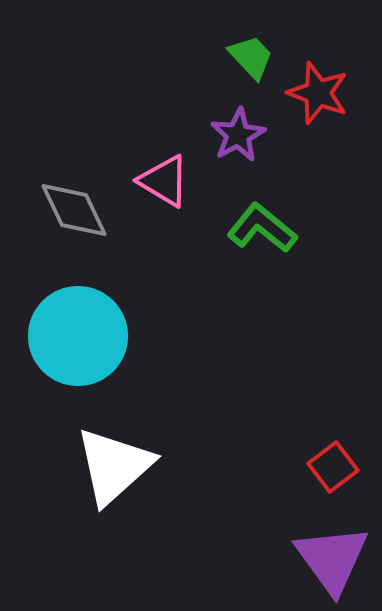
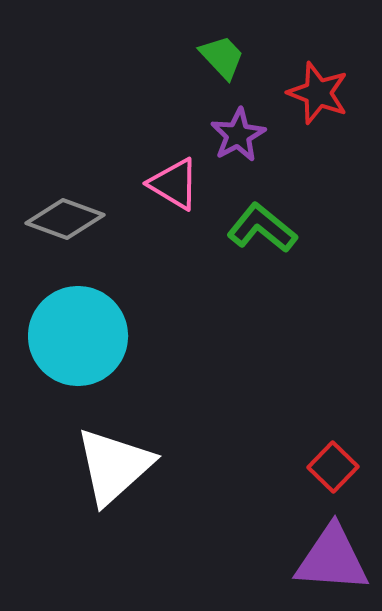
green trapezoid: moved 29 px left
pink triangle: moved 10 px right, 3 px down
gray diamond: moved 9 px left, 9 px down; rotated 44 degrees counterclockwise
red square: rotated 9 degrees counterclockwise
purple triangle: rotated 50 degrees counterclockwise
